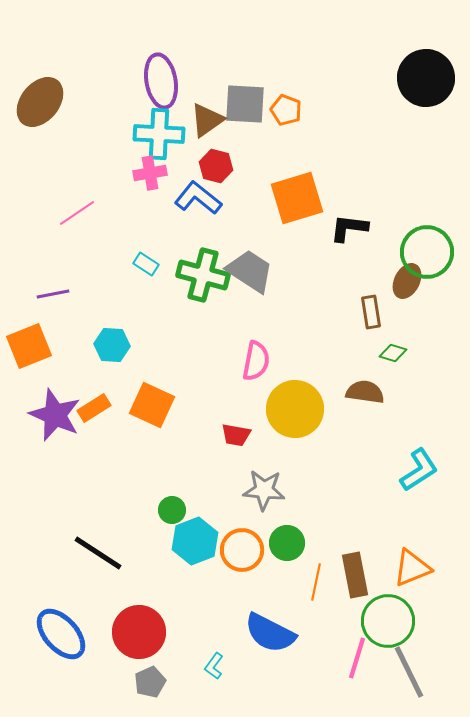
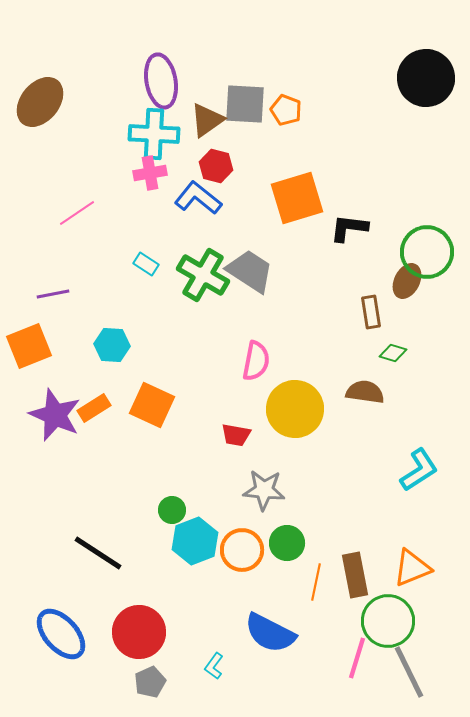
cyan cross at (159, 134): moved 5 px left
green cross at (203, 275): rotated 15 degrees clockwise
